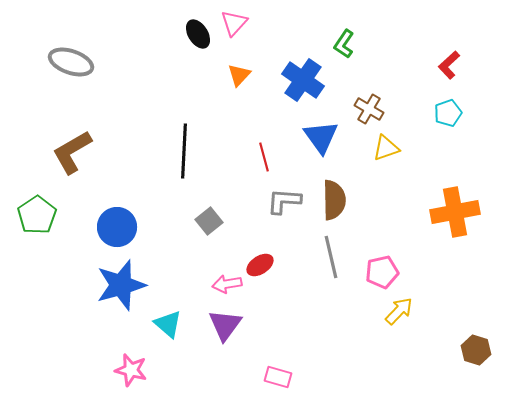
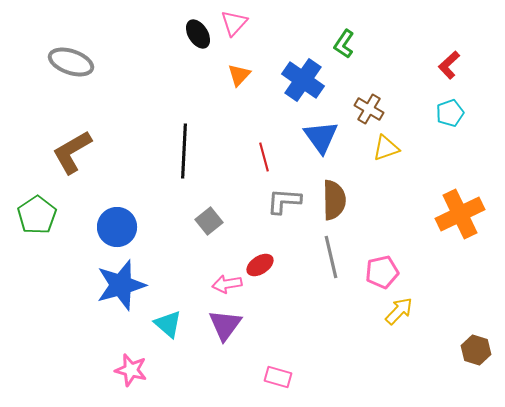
cyan pentagon: moved 2 px right
orange cross: moved 5 px right, 2 px down; rotated 15 degrees counterclockwise
